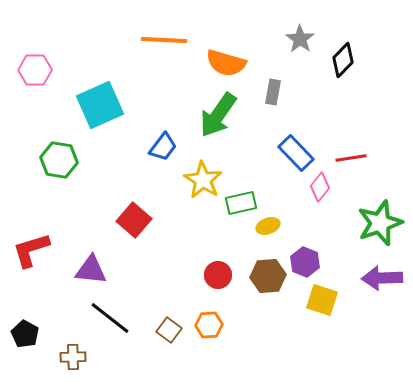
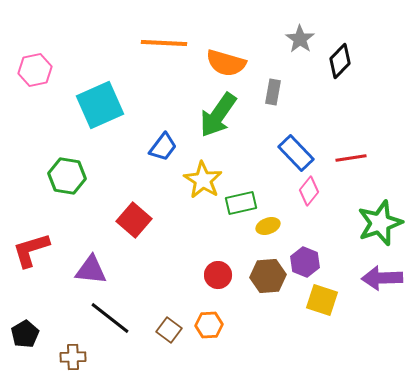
orange line: moved 3 px down
black diamond: moved 3 px left, 1 px down
pink hexagon: rotated 12 degrees counterclockwise
green hexagon: moved 8 px right, 16 px down
pink diamond: moved 11 px left, 4 px down
black pentagon: rotated 12 degrees clockwise
